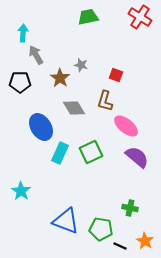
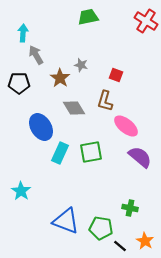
red cross: moved 6 px right, 4 px down
black pentagon: moved 1 px left, 1 px down
green square: rotated 15 degrees clockwise
purple semicircle: moved 3 px right
green pentagon: moved 1 px up
black line: rotated 16 degrees clockwise
